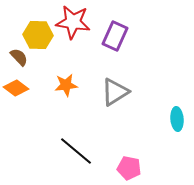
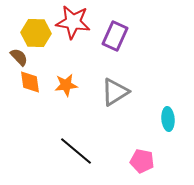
yellow hexagon: moved 2 px left, 2 px up
orange diamond: moved 14 px right, 6 px up; rotated 45 degrees clockwise
cyan ellipse: moved 9 px left
pink pentagon: moved 13 px right, 7 px up
